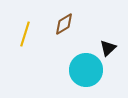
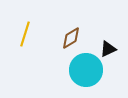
brown diamond: moved 7 px right, 14 px down
black triangle: moved 1 px down; rotated 18 degrees clockwise
